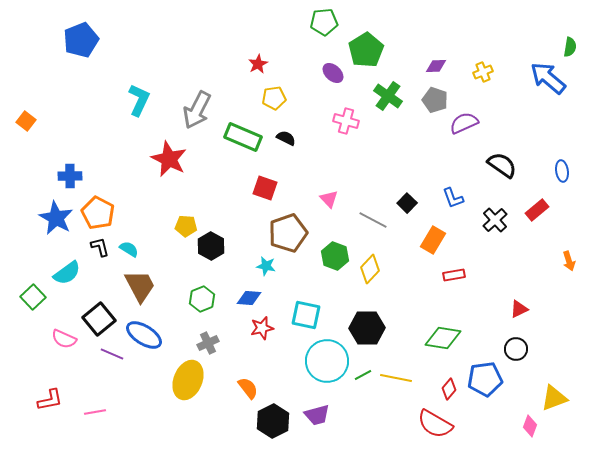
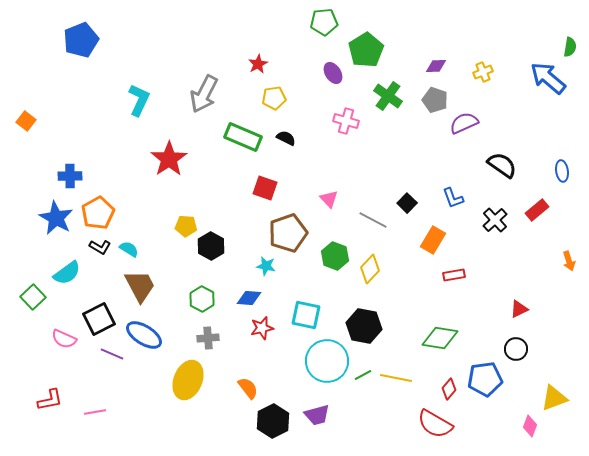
purple ellipse at (333, 73): rotated 15 degrees clockwise
gray arrow at (197, 110): moved 7 px right, 16 px up
red star at (169, 159): rotated 12 degrees clockwise
orange pentagon at (98, 213): rotated 16 degrees clockwise
black L-shape at (100, 247): rotated 135 degrees clockwise
green hexagon at (202, 299): rotated 10 degrees counterclockwise
black square at (99, 319): rotated 12 degrees clockwise
black hexagon at (367, 328): moved 3 px left, 2 px up; rotated 12 degrees clockwise
green diamond at (443, 338): moved 3 px left
gray cross at (208, 343): moved 5 px up; rotated 20 degrees clockwise
